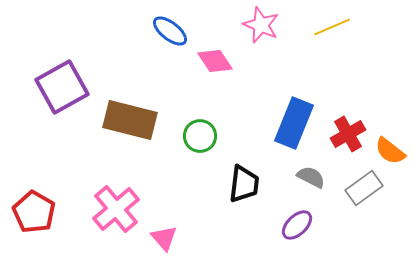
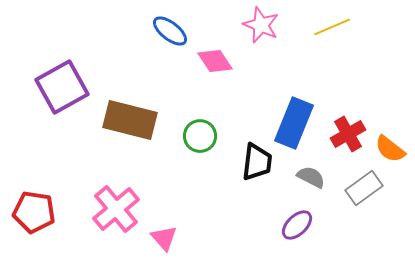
orange semicircle: moved 2 px up
black trapezoid: moved 13 px right, 22 px up
red pentagon: rotated 21 degrees counterclockwise
